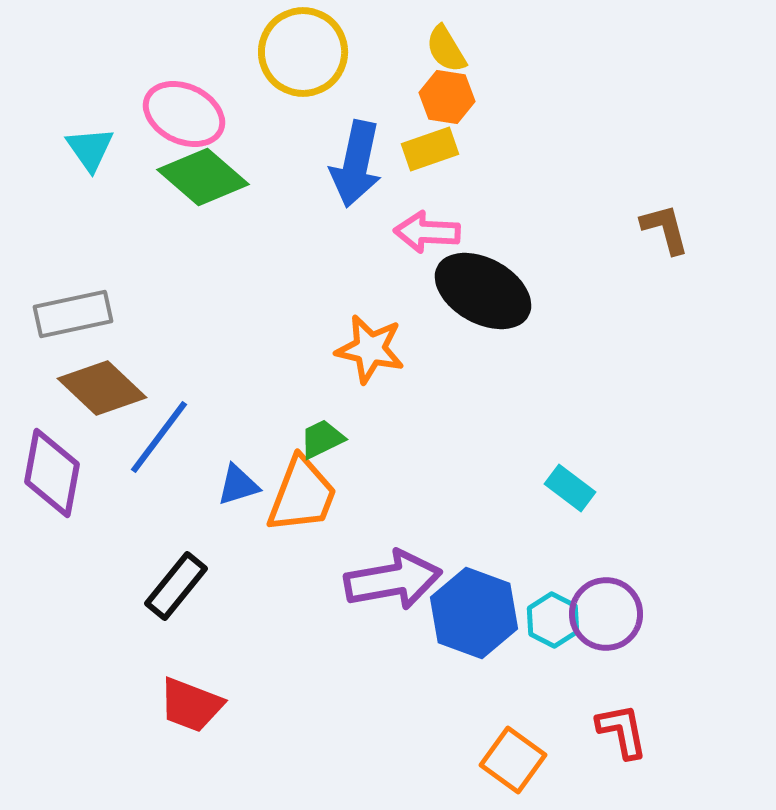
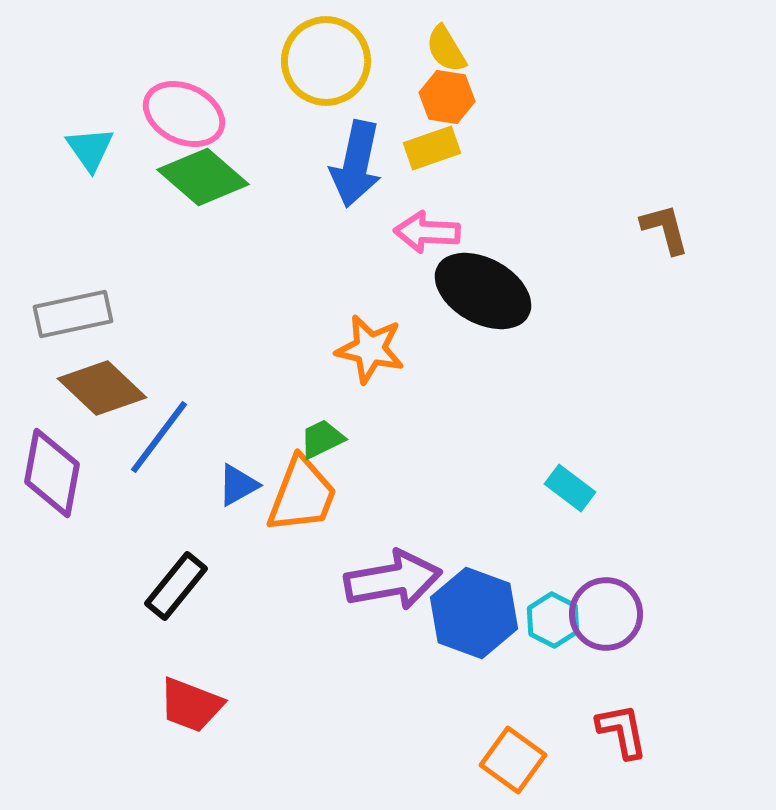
yellow circle: moved 23 px right, 9 px down
yellow rectangle: moved 2 px right, 1 px up
blue triangle: rotated 12 degrees counterclockwise
